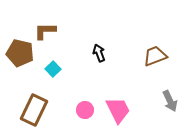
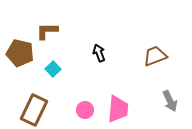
brown L-shape: moved 2 px right
pink trapezoid: moved 1 px up; rotated 32 degrees clockwise
